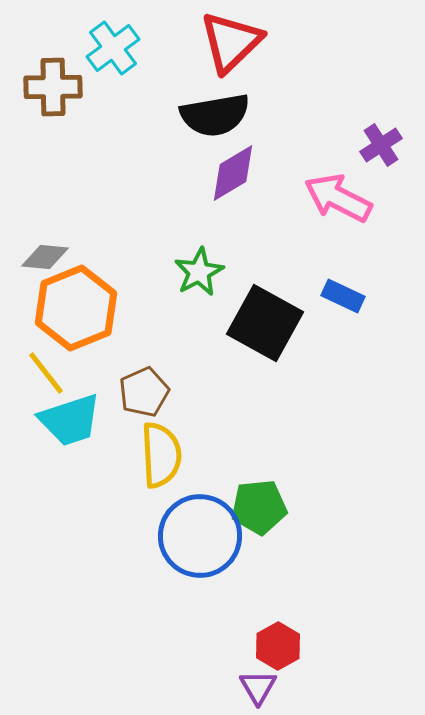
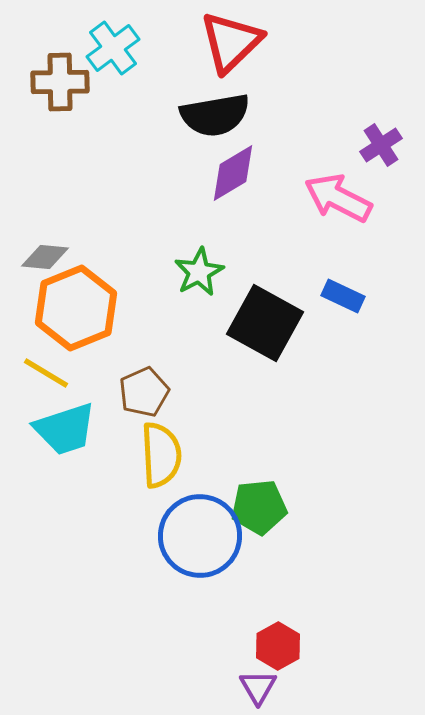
brown cross: moved 7 px right, 5 px up
yellow line: rotated 21 degrees counterclockwise
cyan trapezoid: moved 5 px left, 9 px down
